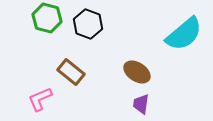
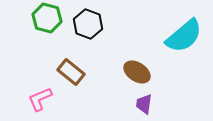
cyan semicircle: moved 2 px down
purple trapezoid: moved 3 px right
